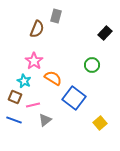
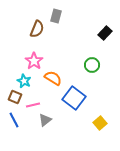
blue line: rotated 42 degrees clockwise
